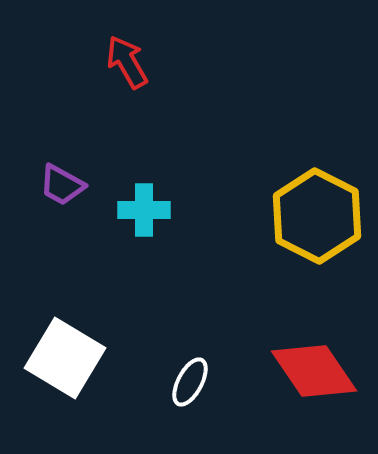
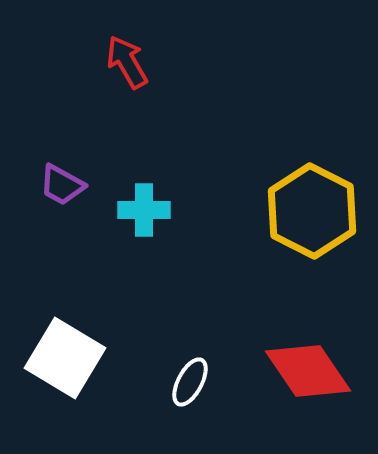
yellow hexagon: moved 5 px left, 5 px up
red diamond: moved 6 px left
